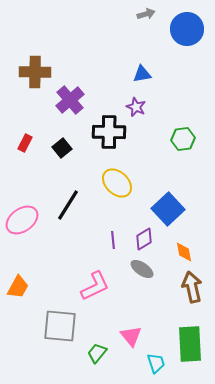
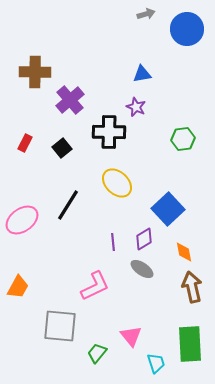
purple line: moved 2 px down
